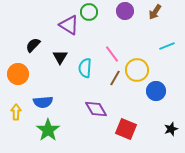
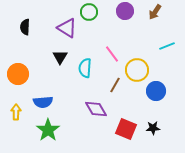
purple triangle: moved 2 px left, 3 px down
black semicircle: moved 8 px left, 18 px up; rotated 42 degrees counterclockwise
brown line: moved 7 px down
black star: moved 18 px left, 1 px up; rotated 16 degrees clockwise
